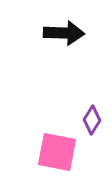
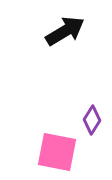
black arrow: moved 1 px right, 2 px up; rotated 33 degrees counterclockwise
